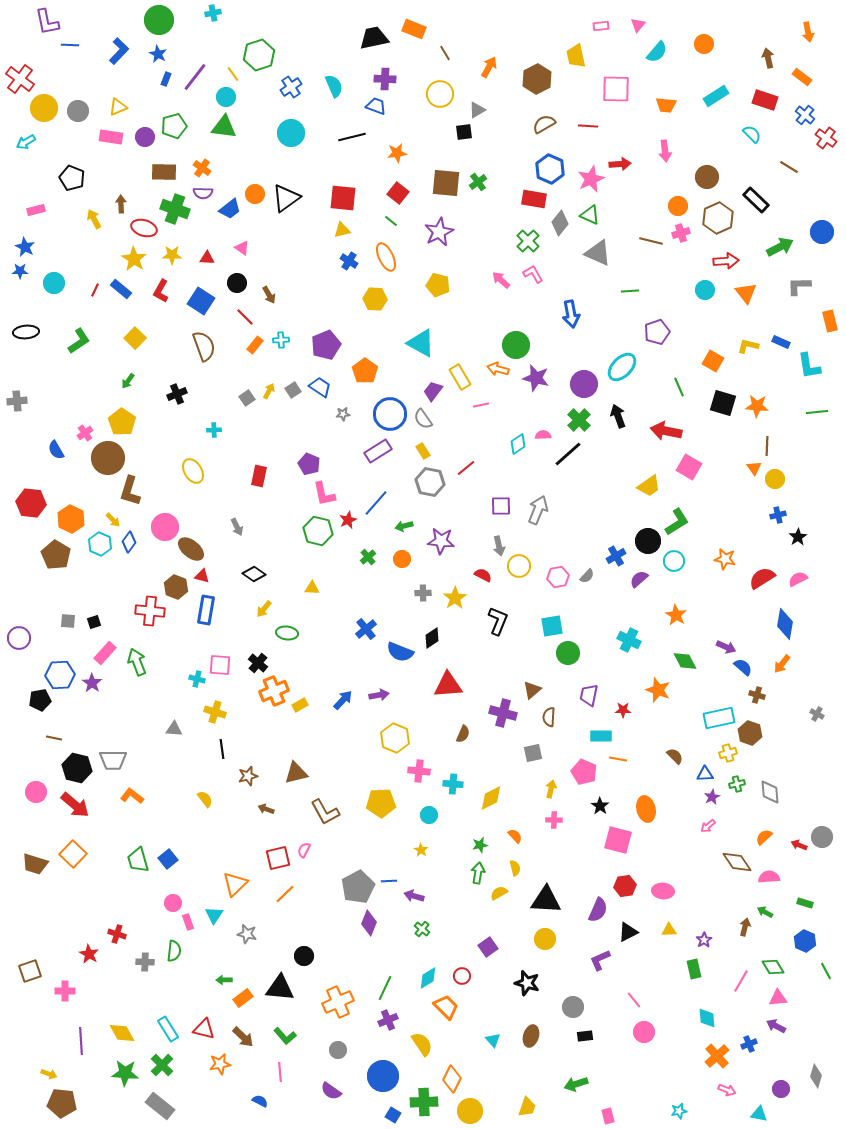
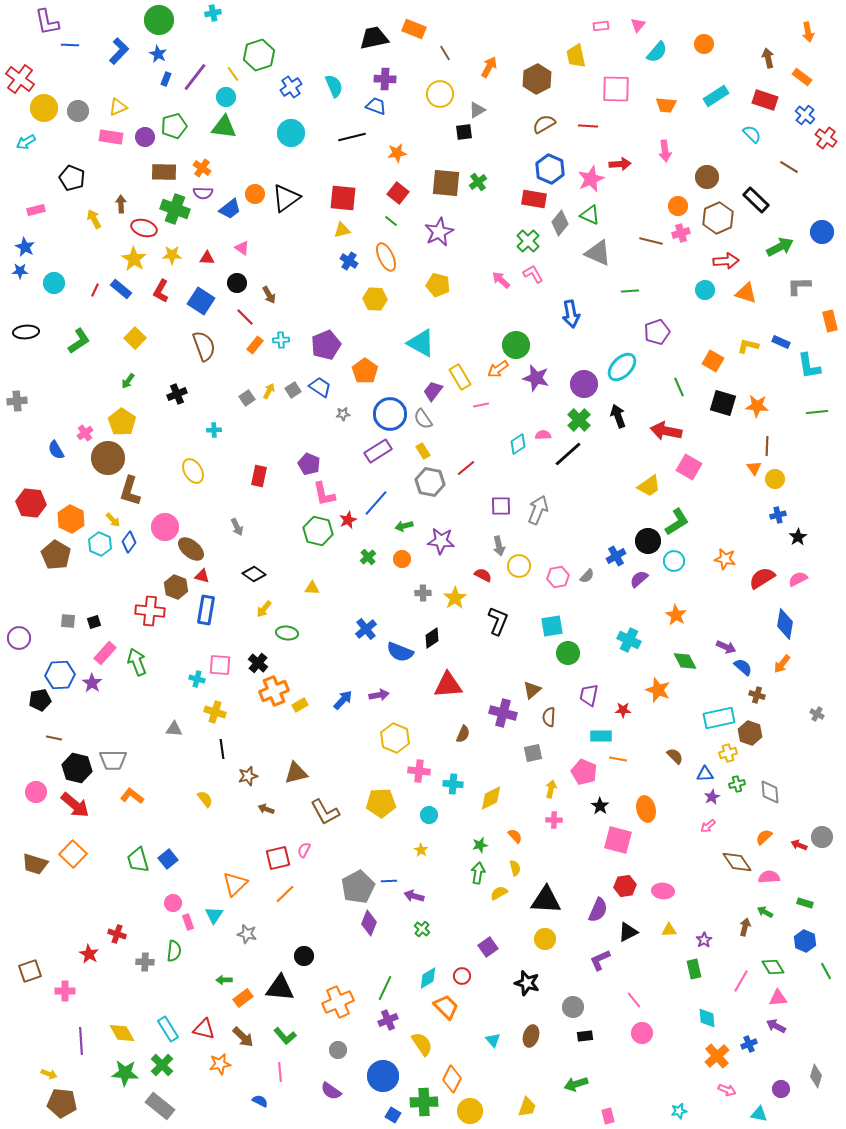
orange triangle at (746, 293): rotated 35 degrees counterclockwise
orange arrow at (498, 369): rotated 50 degrees counterclockwise
pink circle at (644, 1032): moved 2 px left, 1 px down
